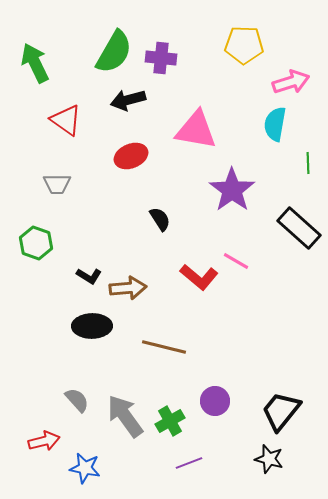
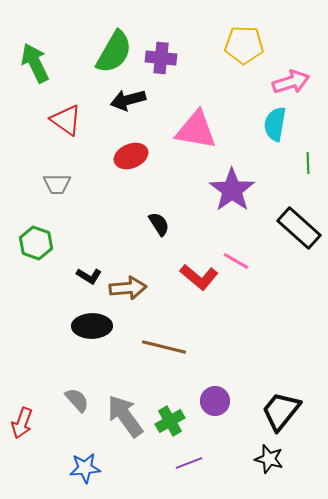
black semicircle: moved 1 px left, 5 px down
red arrow: moved 22 px left, 18 px up; rotated 124 degrees clockwise
blue star: rotated 16 degrees counterclockwise
